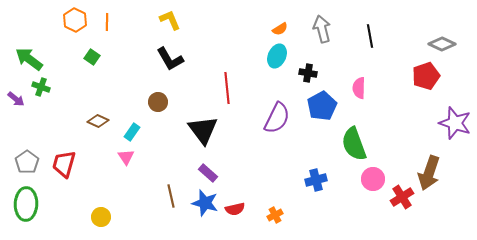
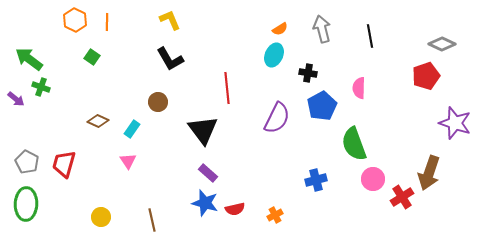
cyan ellipse: moved 3 px left, 1 px up
cyan rectangle: moved 3 px up
pink triangle: moved 2 px right, 4 px down
gray pentagon: rotated 10 degrees counterclockwise
brown line: moved 19 px left, 24 px down
